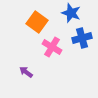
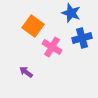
orange square: moved 4 px left, 4 px down
